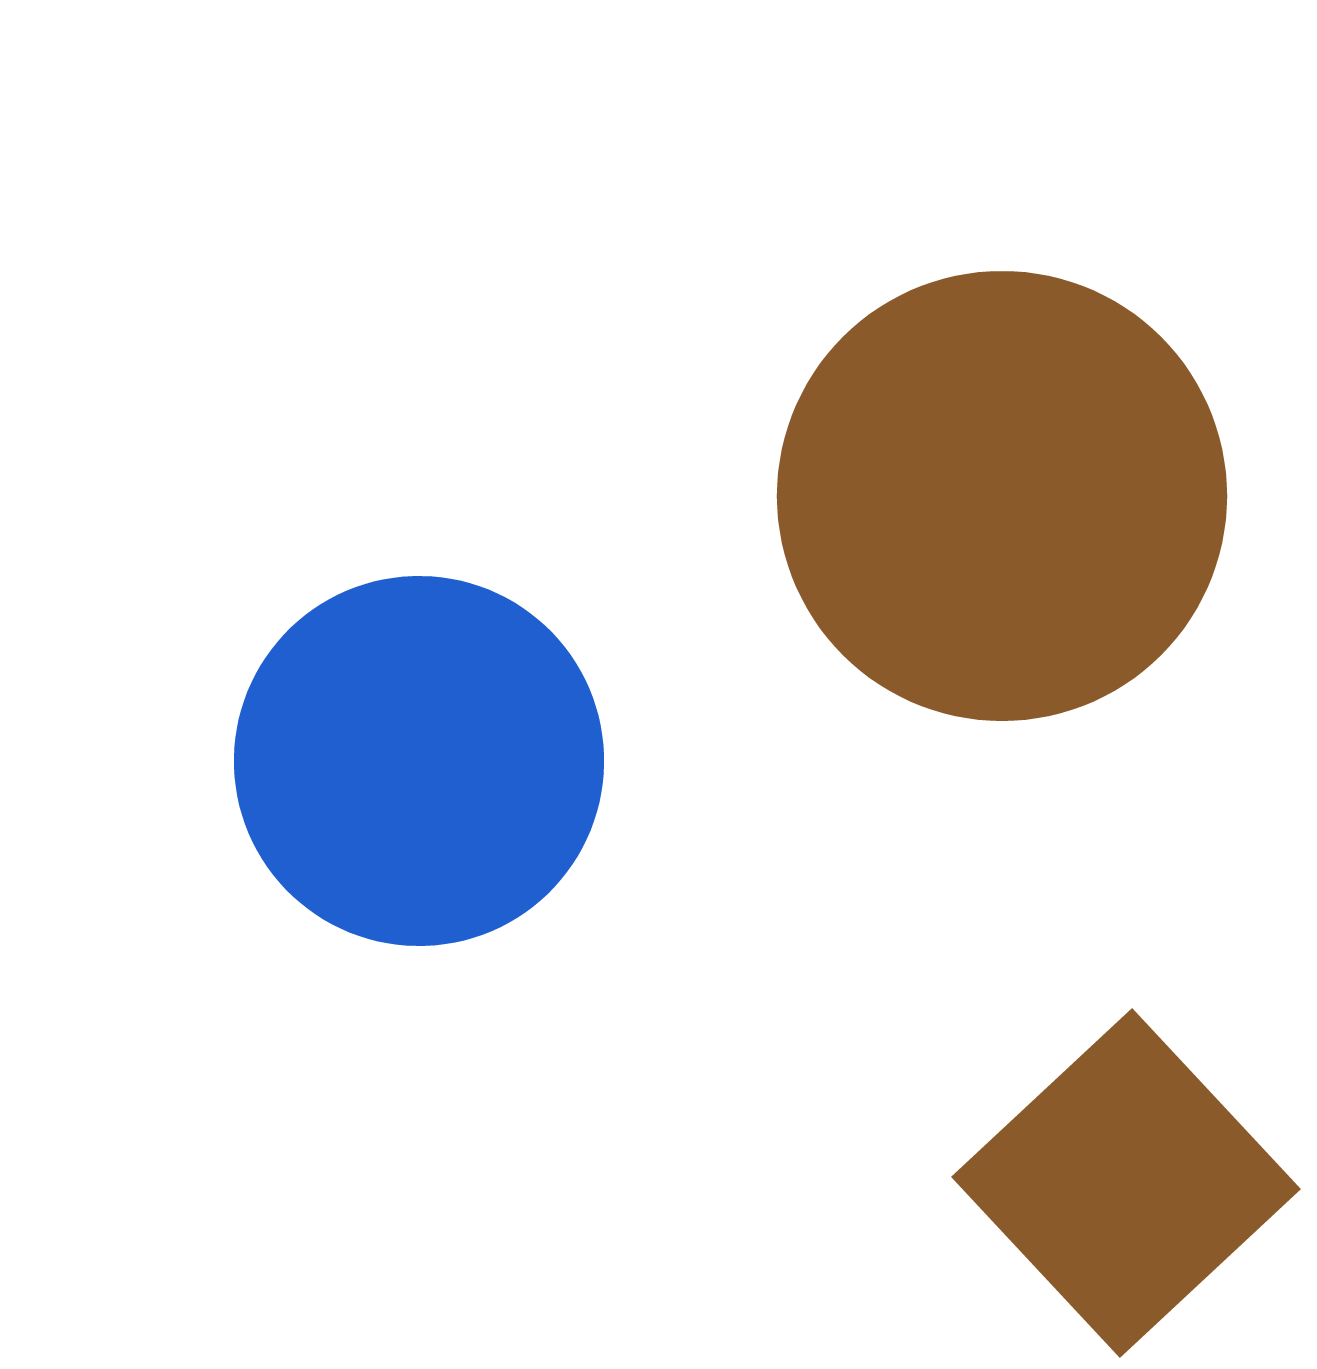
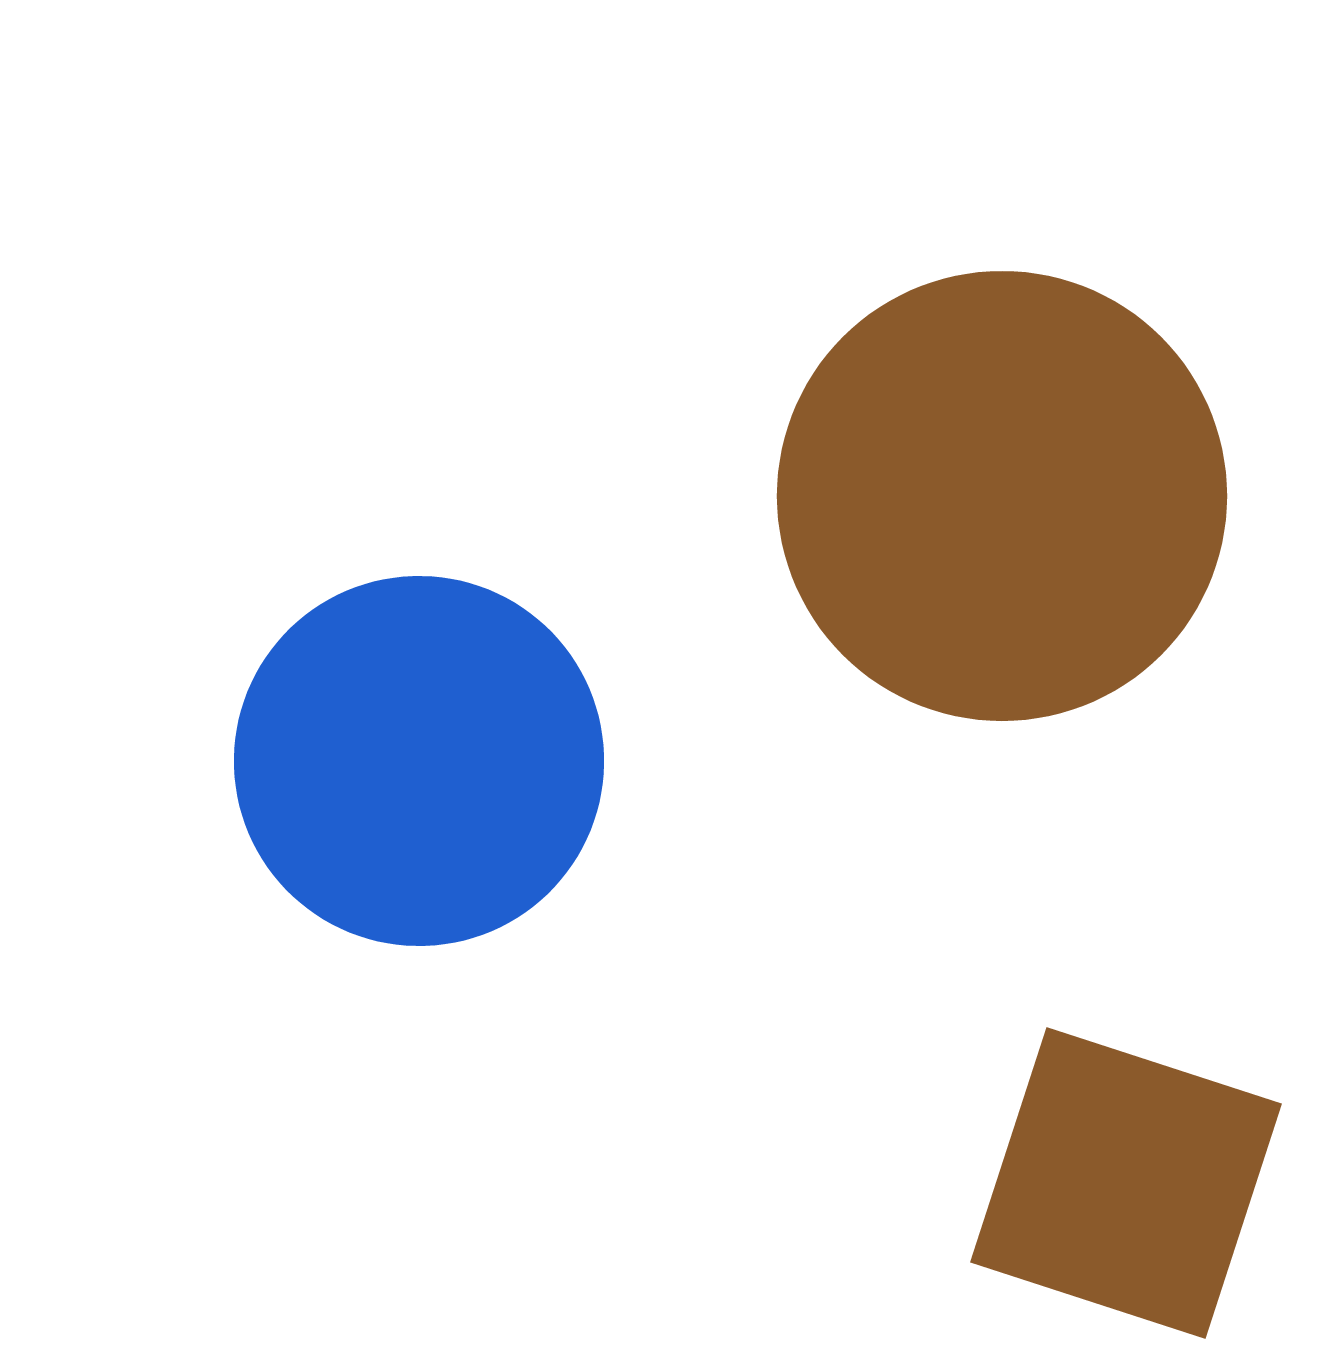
brown square: rotated 29 degrees counterclockwise
